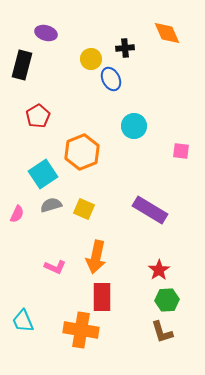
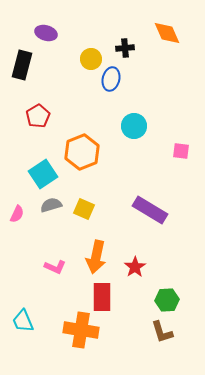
blue ellipse: rotated 40 degrees clockwise
red star: moved 24 px left, 3 px up
